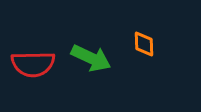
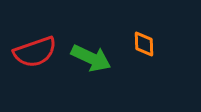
red semicircle: moved 2 px right, 12 px up; rotated 18 degrees counterclockwise
